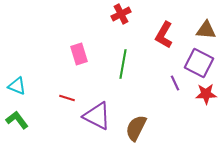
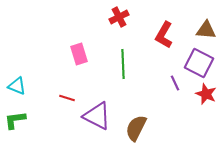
red cross: moved 2 px left, 3 px down
green line: rotated 12 degrees counterclockwise
red star: rotated 25 degrees clockwise
green L-shape: moved 2 px left; rotated 60 degrees counterclockwise
